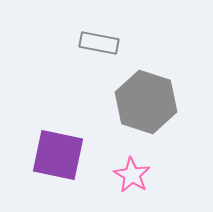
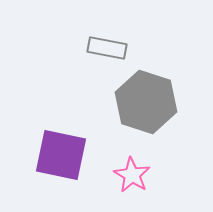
gray rectangle: moved 8 px right, 5 px down
purple square: moved 3 px right
